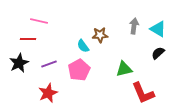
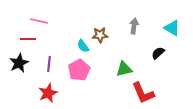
cyan triangle: moved 14 px right, 1 px up
purple line: rotated 63 degrees counterclockwise
